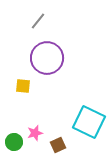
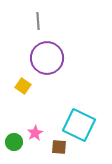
gray line: rotated 42 degrees counterclockwise
yellow square: rotated 28 degrees clockwise
cyan square: moved 10 px left, 3 px down
pink star: rotated 14 degrees counterclockwise
brown square: moved 1 px right, 2 px down; rotated 28 degrees clockwise
